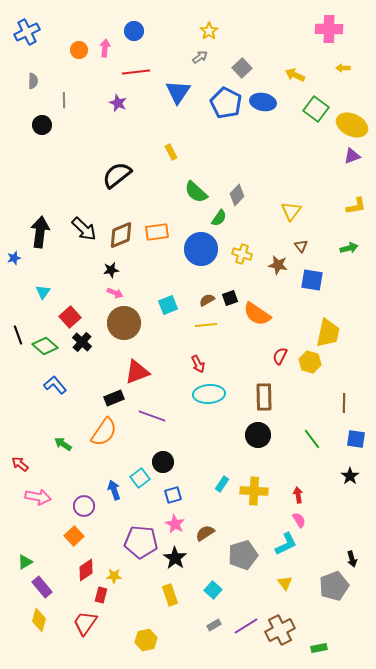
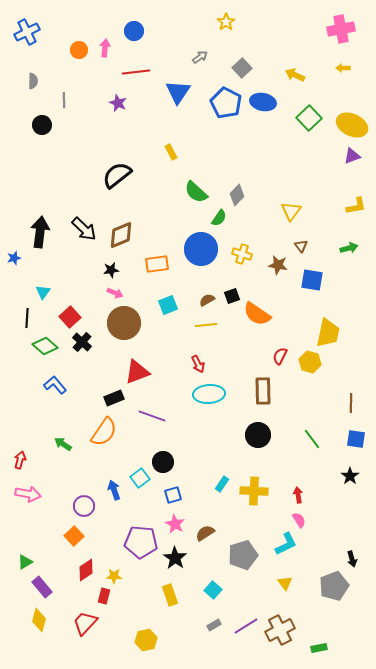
pink cross at (329, 29): moved 12 px right; rotated 12 degrees counterclockwise
yellow star at (209, 31): moved 17 px right, 9 px up
green square at (316, 109): moved 7 px left, 9 px down; rotated 10 degrees clockwise
orange rectangle at (157, 232): moved 32 px down
black square at (230, 298): moved 2 px right, 2 px up
black line at (18, 335): moved 9 px right, 17 px up; rotated 24 degrees clockwise
brown rectangle at (264, 397): moved 1 px left, 6 px up
brown line at (344, 403): moved 7 px right
red arrow at (20, 464): moved 4 px up; rotated 66 degrees clockwise
pink arrow at (38, 497): moved 10 px left, 3 px up
red rectangle at (101, 595): moved 3 px right, 1 px down
red trapezoid at (85, 623): rotated 8 degrees clockwise
